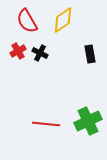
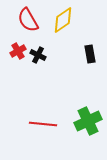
red semicircle: moved 1 px right, 1 px up
black cross: moved 2 px left, 2 px down
red line: moved 3 px left
